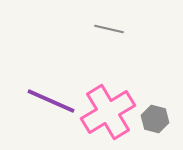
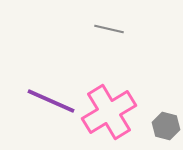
pink cross: moved 1 px right
gray hexagon: moved 11 px right, 7 px down
